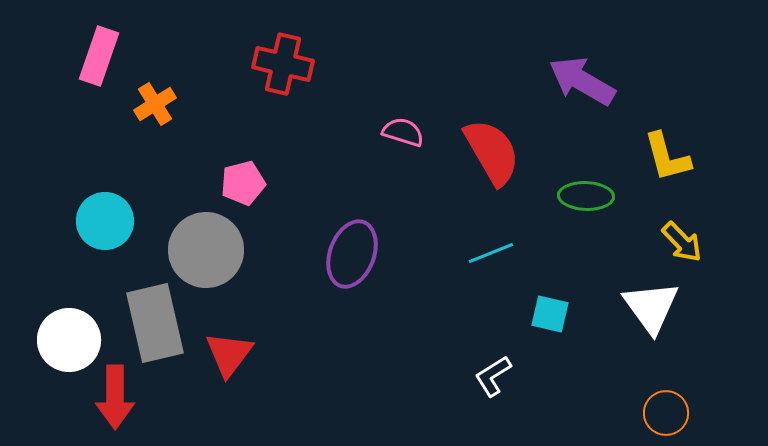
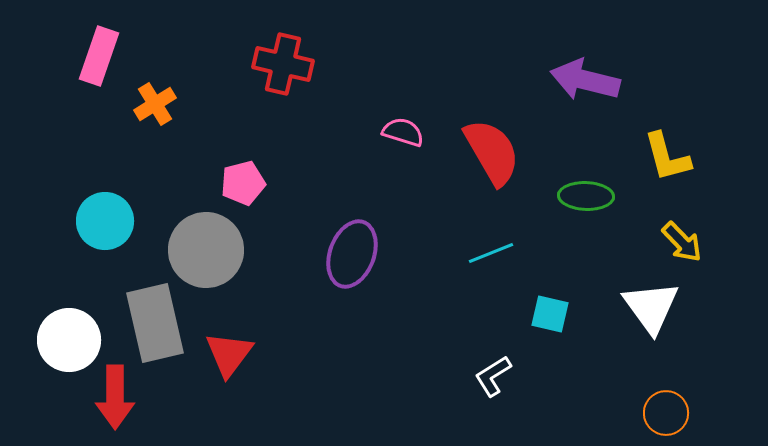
purple arrow: moved 3 px right, 1 px up; rotated 16 degrees counterclockwise
